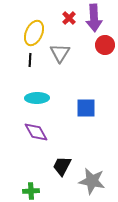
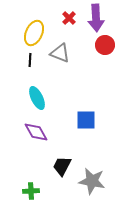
purple arrow: moved 2 px right
gray triangle: rotated 40 degrees counterclockwise
cyan ellipse: rotated 65 degrees clockwise
blue square: moved 12 px down
